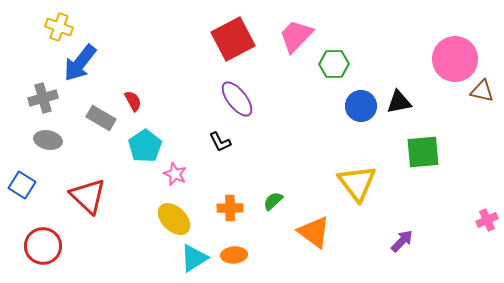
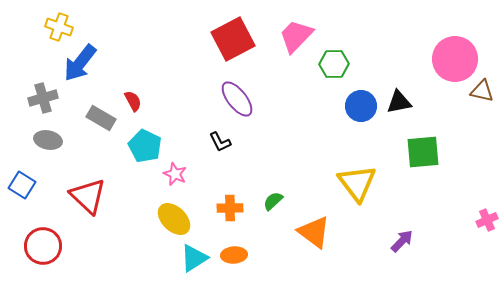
cyan pentagon: rotated 12 degrees counterclockwise
